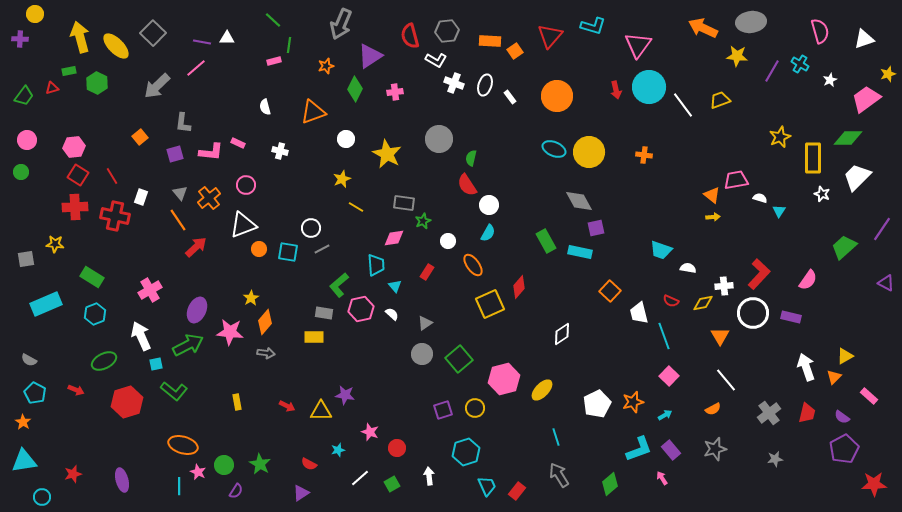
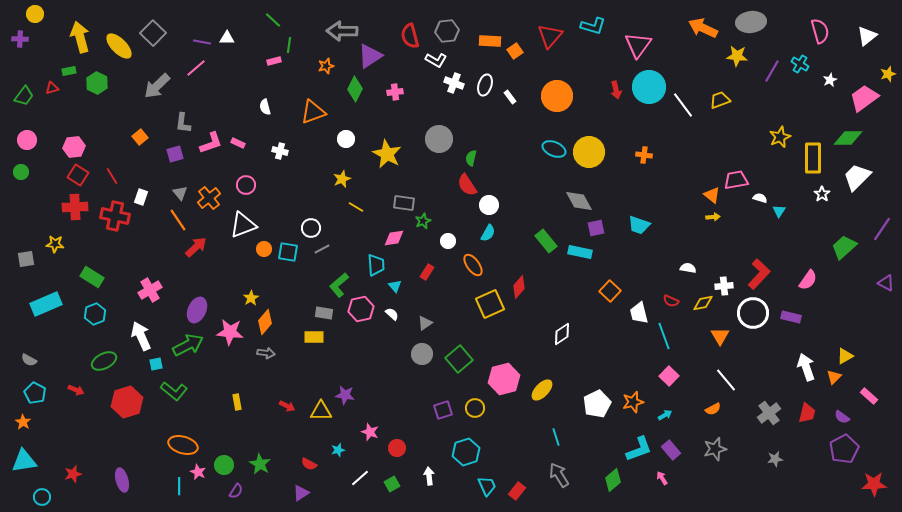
gray arrow at (341, 24): moved 1 px right, 7 px down; rotated 68 degrees clockwise
white triangle at (864, 39): moved 3 px right, 3 px up; rotated 20 degrees counterclockwise
yellow ellipse at (116, 46): moved 3 px right
pink trapezoid at (866, 99): moved 2 px left, 1 px up
pink L-shape at (211, 152): moved 9 px up; rotated 25 degrees counterclockwise
white star at (822, 194): rotated 14 degrees clockwise
green rectangle at (546, 241): rotated 10 degrees counterclockwise
orange circle at (259, 249): moved 5 px right
cyan trapezoid at (661, 250): moved 22 px left, 25 px up
green diamond at (610, 484): moved 3 px right, 4 px up
